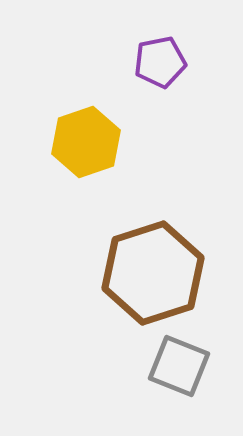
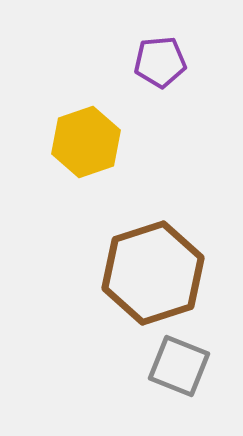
purple pentagon: rotated 6 degrees clockwise
